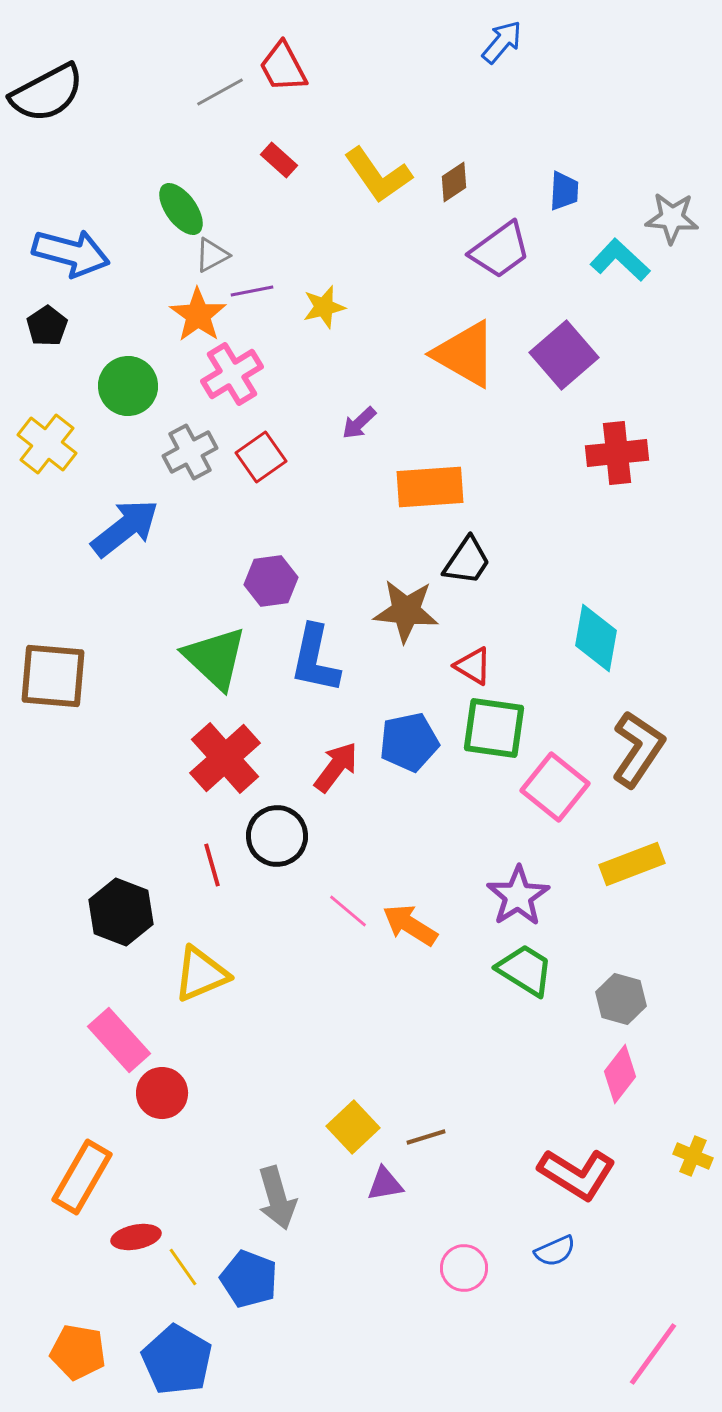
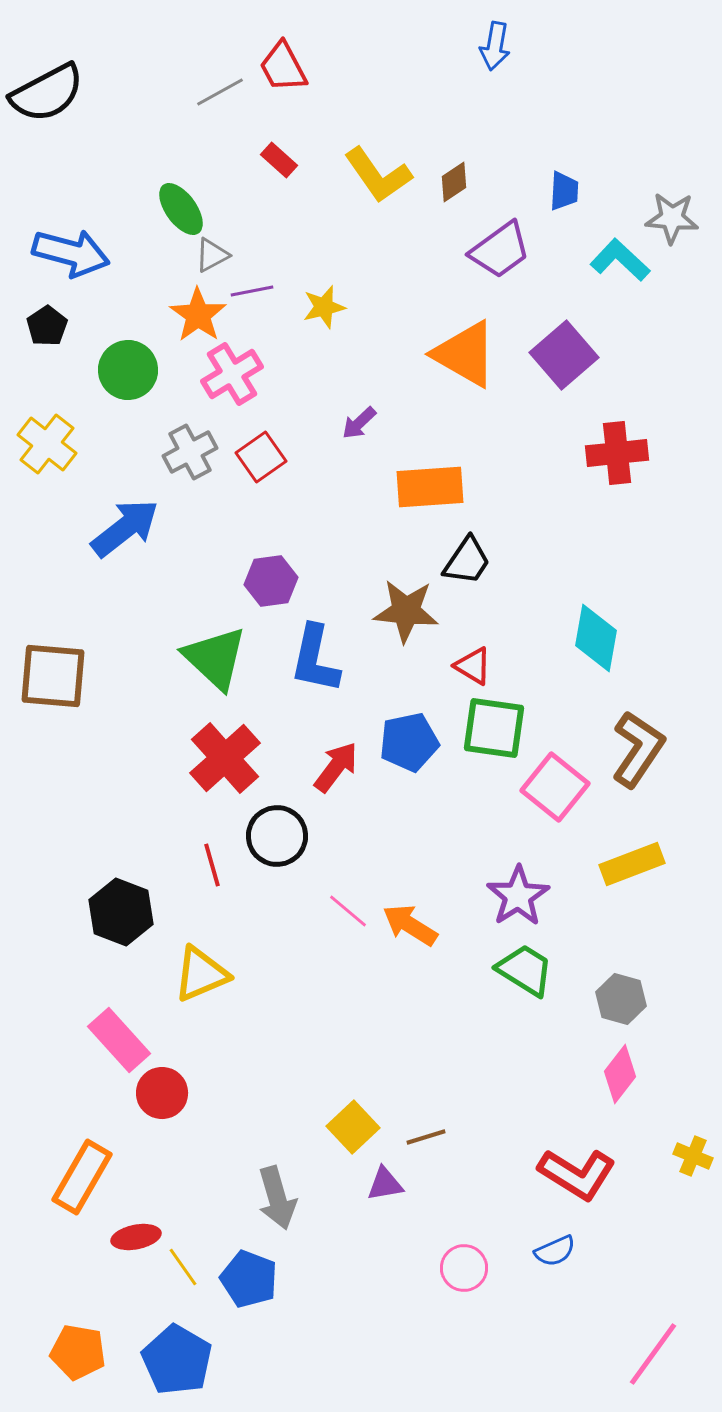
blue arrow at (502, 42): moved 7 px left, 4 px down; rotated 150 degrees clockwise
green circle at (128, 386): moved 16 px up
